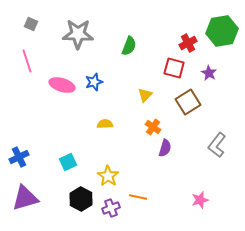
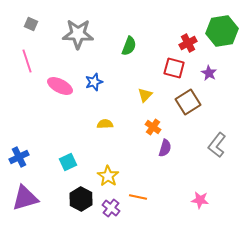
pink ellipse: moved 2 px left, 1 px down; rotated 10 degrees clockwise
pink star: rotated 24 degrees clockwise
purple cross: rotated 30 degrees counterclockwise
